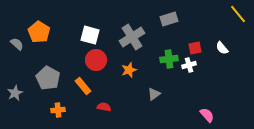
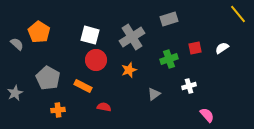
white semicircle: rotated 96 degrees clockwise
green cross: rotated 12 degrees counterclockwise
white cross: moved 21 px down
orange rectangle: rotated 24 degrees counterclockwise
